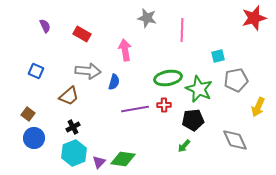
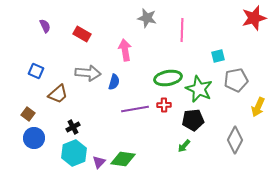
gray arrow: moved 2 px down
brown trapezoid: moved 11 px left, 2 px up
gray diamond: rotated 52 degrees clockwise
